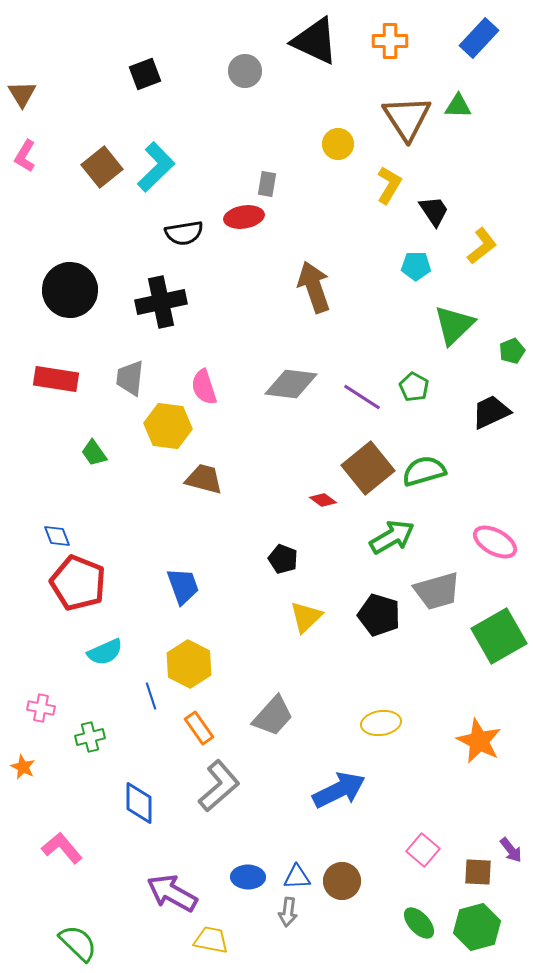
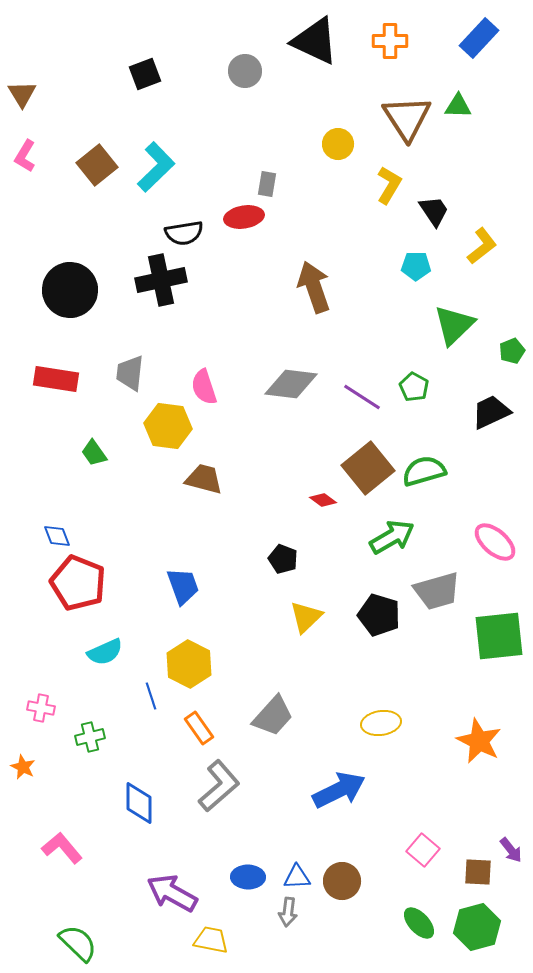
brown square at (102, 167): moved 5 px left, 2 px up
black cross at (161, 302): moved 22 px up
gray trapezoid at (130, 378): moved 5 px up
pink ellipse at (495, 542): rotated 12 degrees clockwise
green square at (499, 636): rotated 24 degrees clockwise
